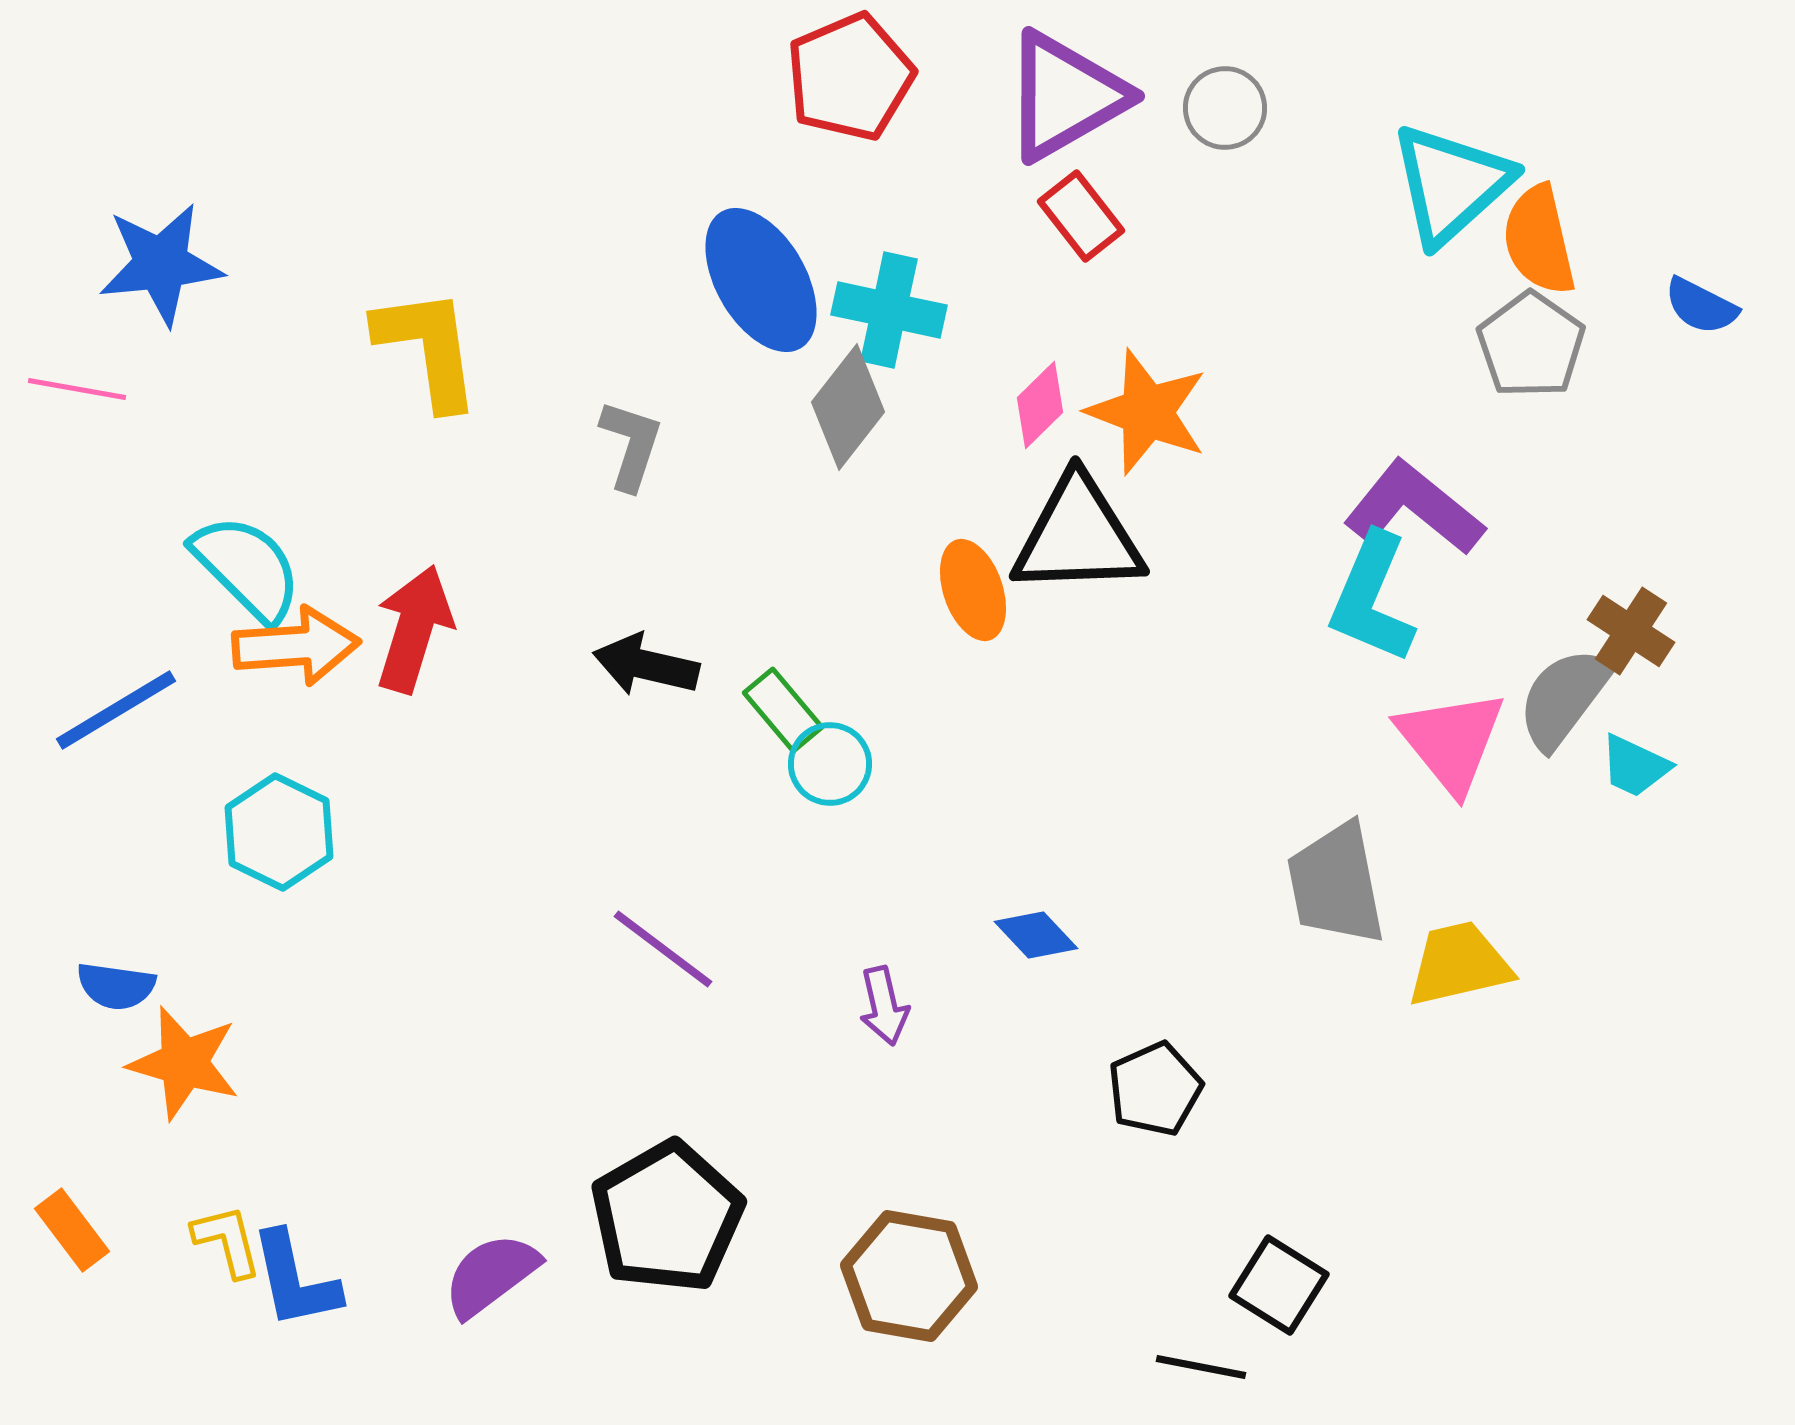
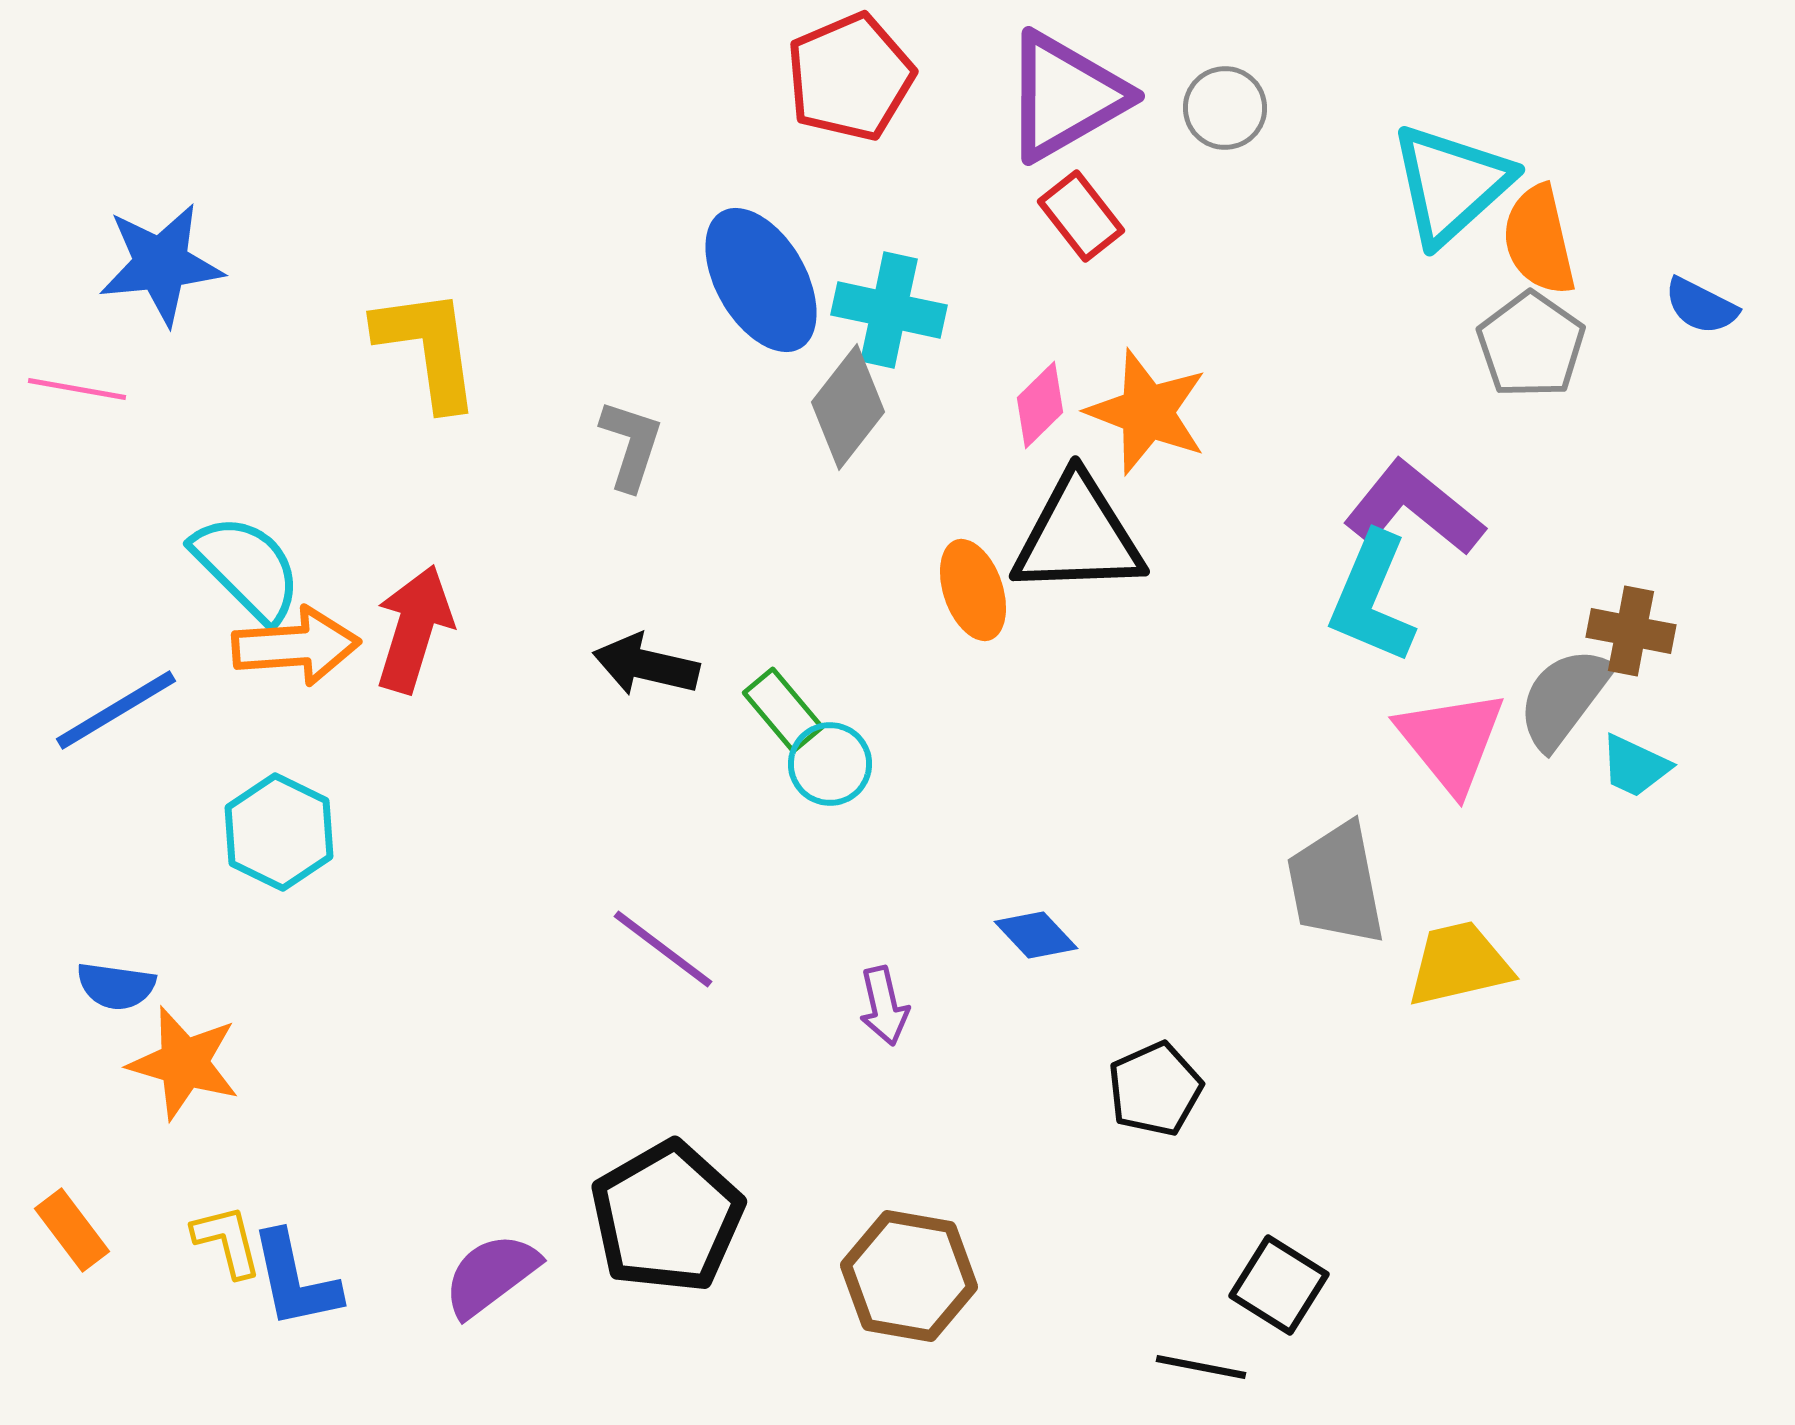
brown cross at (1631, 631): rotated 22 degrees counterclockwise
